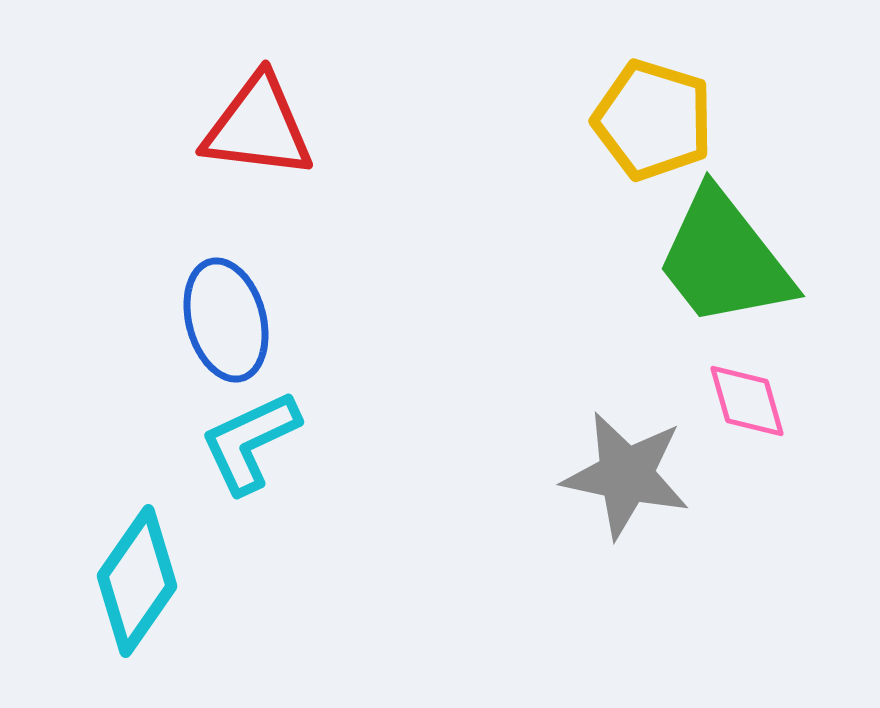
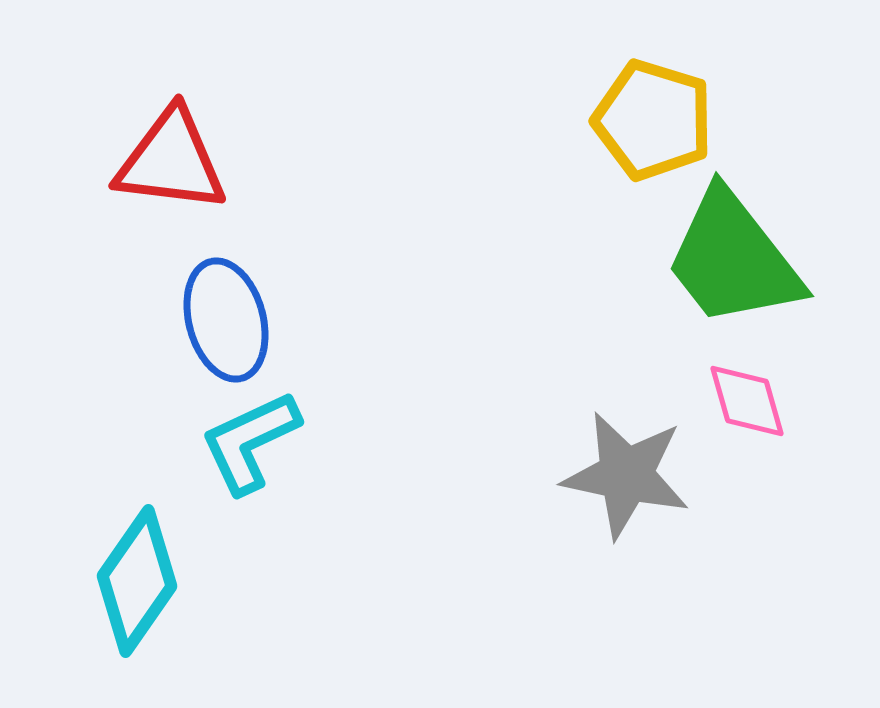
red triangle: moved 87 px left, 34 px down
green trapezoid: moved 9 px right
